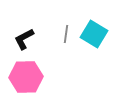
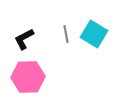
gray line: rotated 18 degrees counterclockwise
pink hexagon: moved 2 px right
